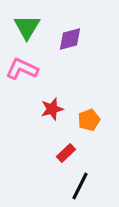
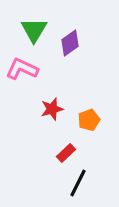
green triangle: moved 7 px right, 3 px down
purple diamond: moved 4 px down; rotated 20 degrees counterclockwise
black line: moved 2 px left, 3 px up
